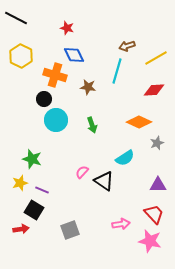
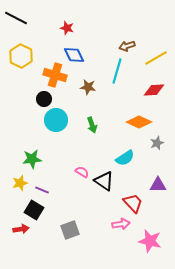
green star: rotated 24 degrees counterclockwise
pink semicircle: rotated 80 degrees clockwise
red trapezoid: moved 21 px left, 11 px up
